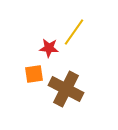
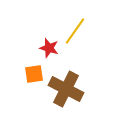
yellow line: moved 1 px right, 1 px up
red star: rotated 12 degrees clockwise
